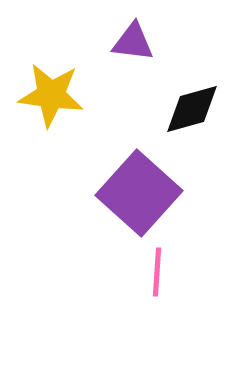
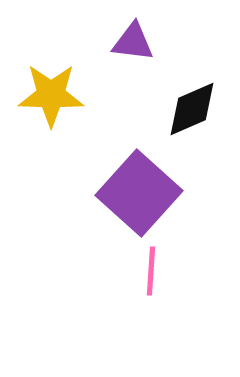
yellow star: rotated 6 degrees counterclockwise
black diamond: rotated 8 degrees counterclockwise
pink line: moved 6 px left, 1 px up
